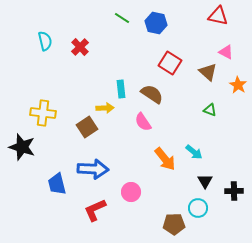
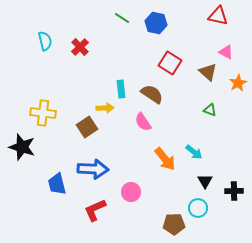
orange star: moved 2 px up; rotated 12 degrees clockwise
